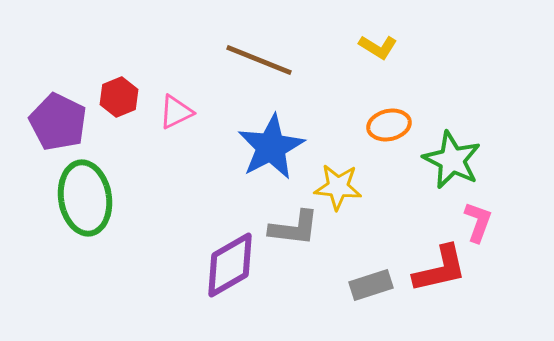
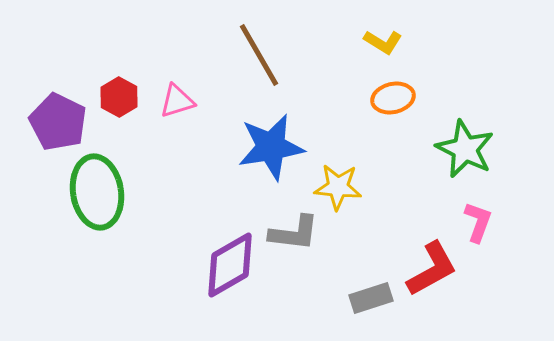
yellow L-shape: moved 5 px right, 5 px up
brown line: moved 5 px up; rotated 38 degrees clockwise
red hexagon: rotated 9 degrees counterclockwise
pink triangle: moved 1 px right, 11 px up; rotated 9 degrees clockwise
orange ellipse: moved 4 px right, 27 px up
blue star: rotated 18 degrees clockwise
green star: moved 13 px right, 11 px up
green ellipse: moved 12 px right, 6 px up
gray L-shape: moved 5 px down
red L-shape: moved 8 px left; rotated 16 degrees counterclockwise
gray rectangle: moved 13 px down
